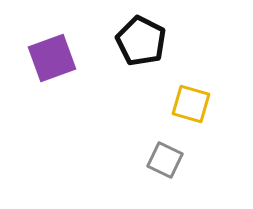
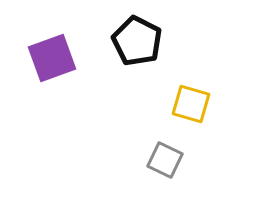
black pentagon: moved 4 px left
